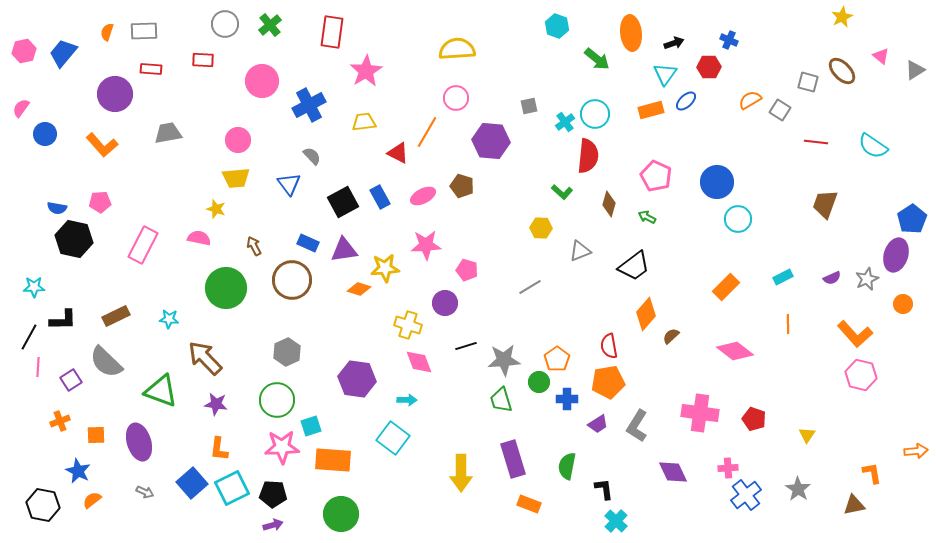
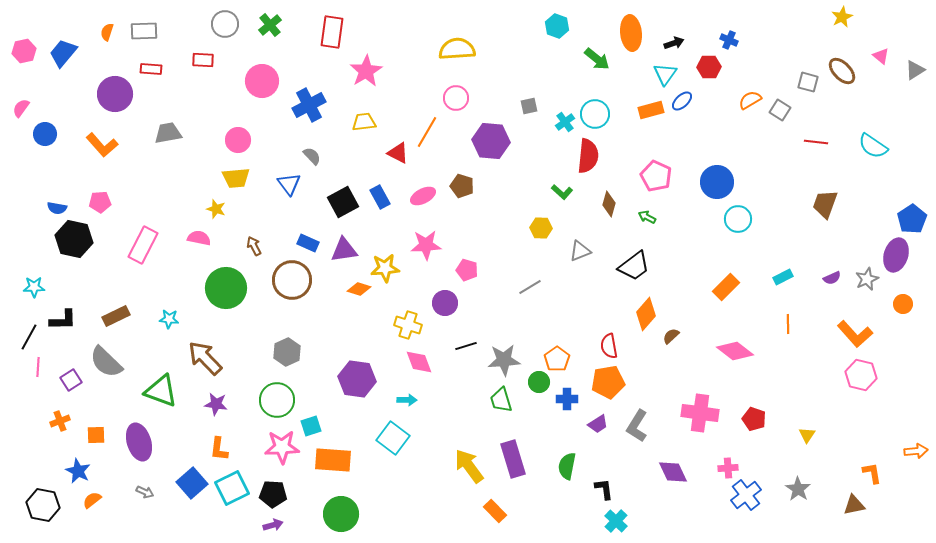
blue ellipse at (686, 101): moved 4 px left
yellow arrow at (461, 473): moved 8 px right, 7 px up; rotated 144 degrees clockwise
orange rectangle at (529, 504): moved 34 px left, 7 px down; rotated 25 degrees clockwise
